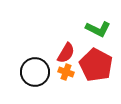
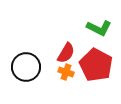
green L-shape: moved 1 px right, 1 px up
black circle: moved 9 px left, 5 px up
